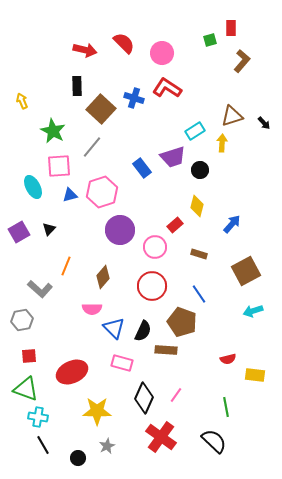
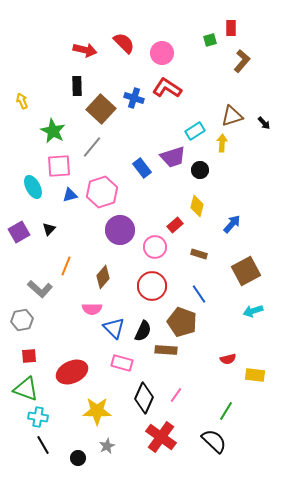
green line at (226, 407): moved 4 px down; rotated 42 degrees clockwise
